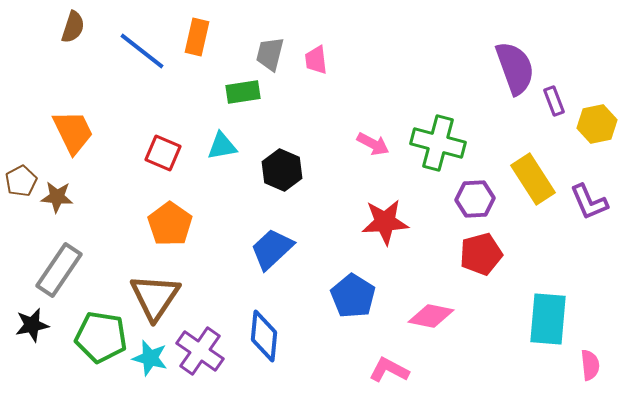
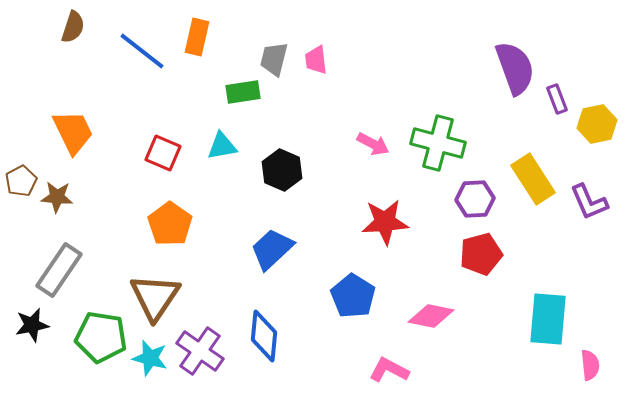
gray trapezoid: moved 4 px right, 5 px down
purple rectangle: moved 3 px right, 2 px up
